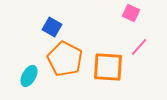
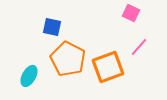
blue square: rotated 18 degrees counterclockwise
orange pentagon: moved 3 px right
orange square: rotated 24 degrees counterclockwise
